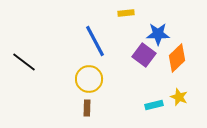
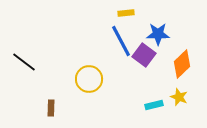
blue line: moved 26 px right
orange diamond: moved 5 px right, 6 px down
brown rectangle: moved 36 px left
